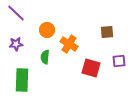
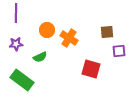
purple line: rotated 48 degrees clockwise
orange cross: moved 6 px up
green semicircle: moved 5 px left; rotated 120 degrees counterclockwise
purple square: moved 10 px up
red square: moved 1 px down
green rectangle: rotated 55 degrees counterclockwise
